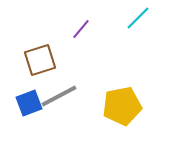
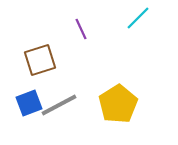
purple line: rotated 65 degrees counterclockwise
gray line: moved 9 px down
yellow pentagon: moved 4 px left, 2 px up; rotated 21 degrees counterclockwise
